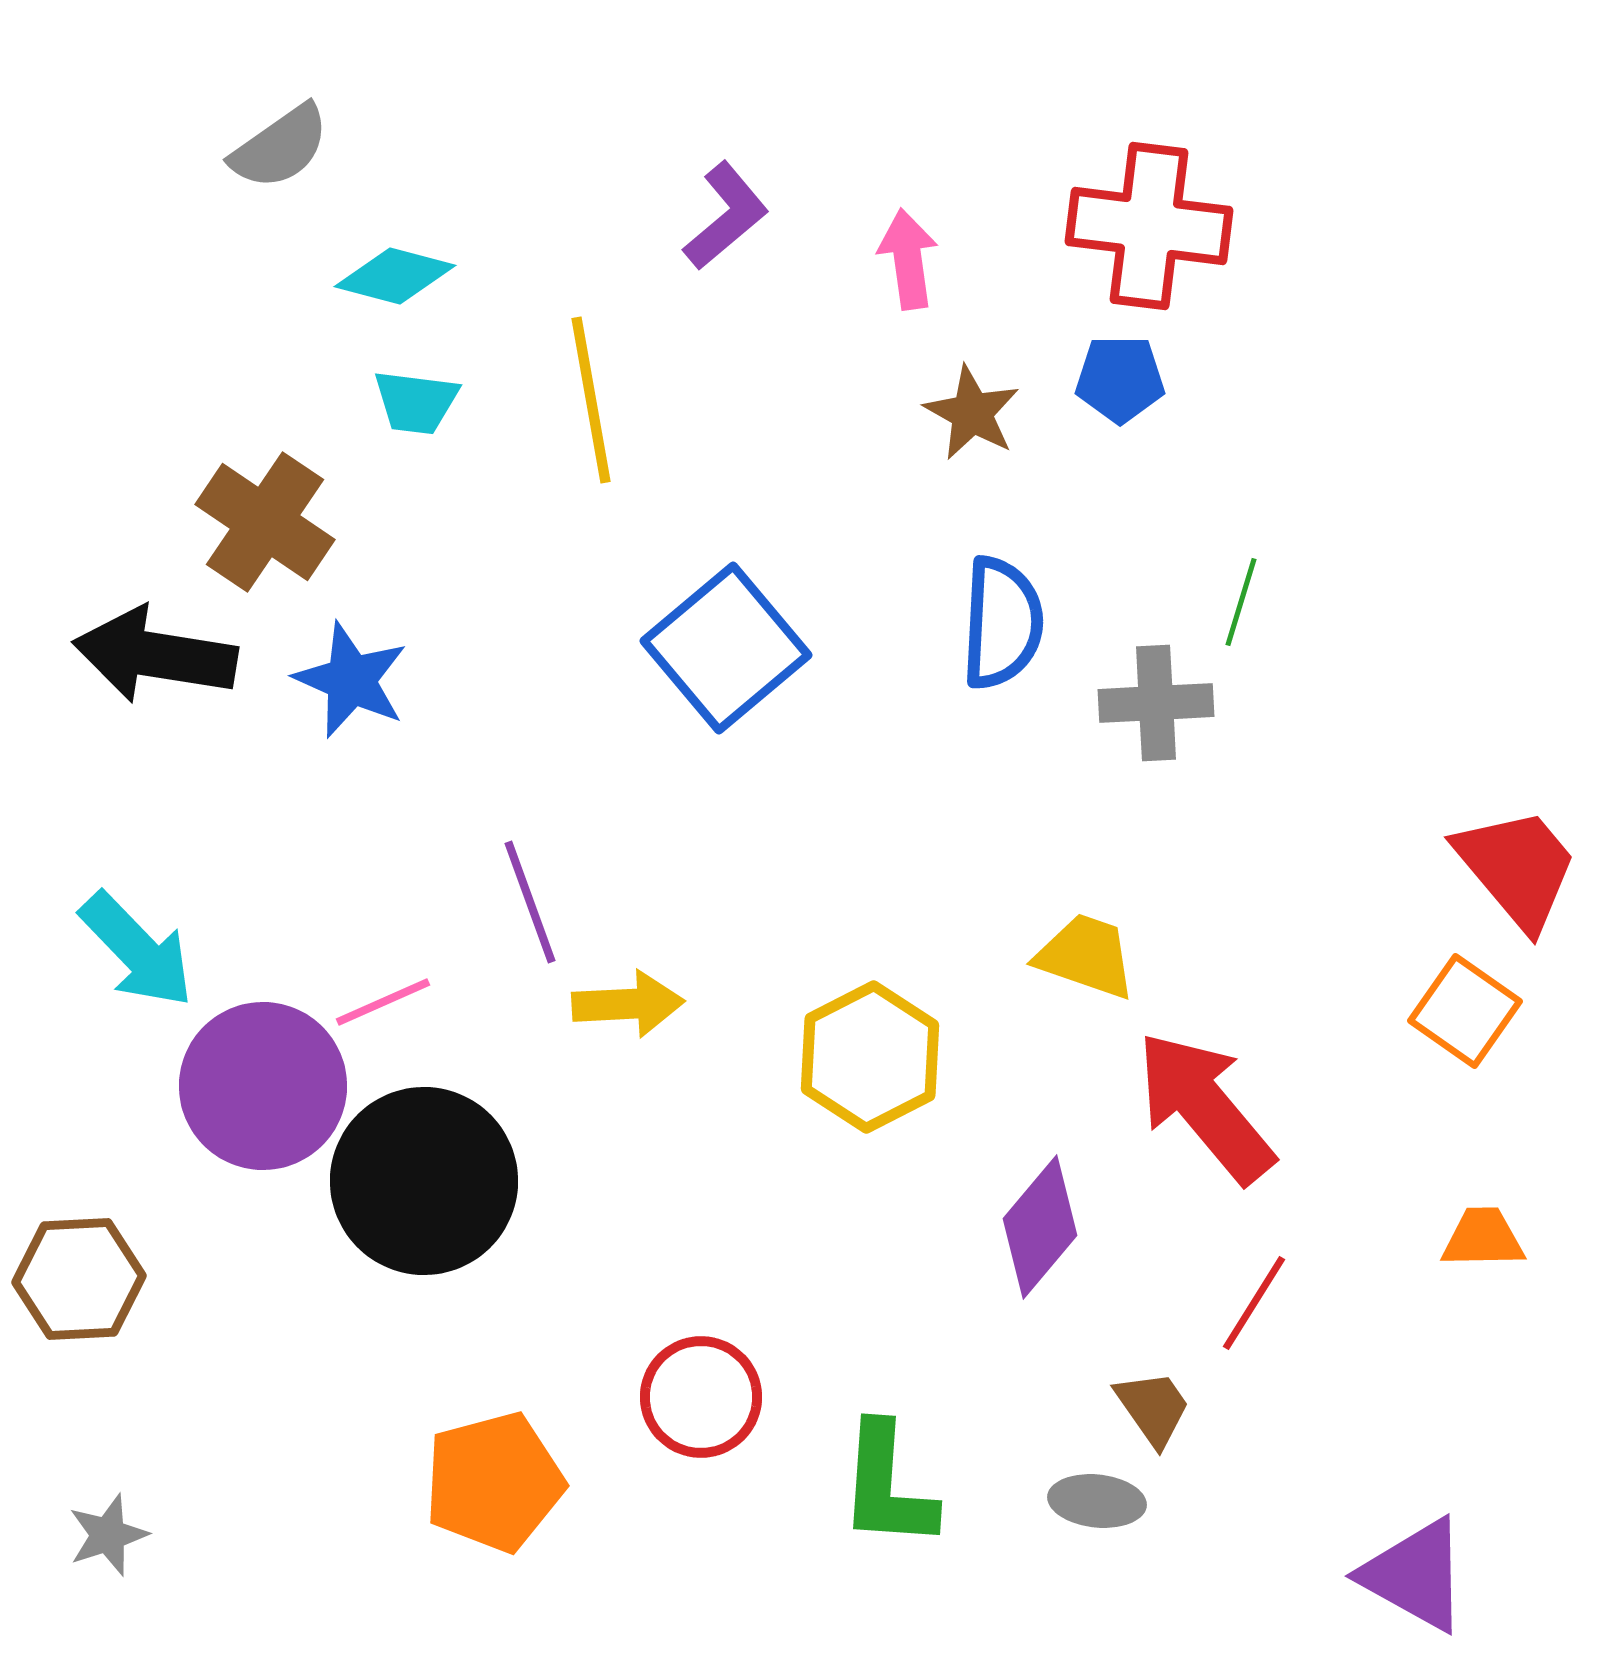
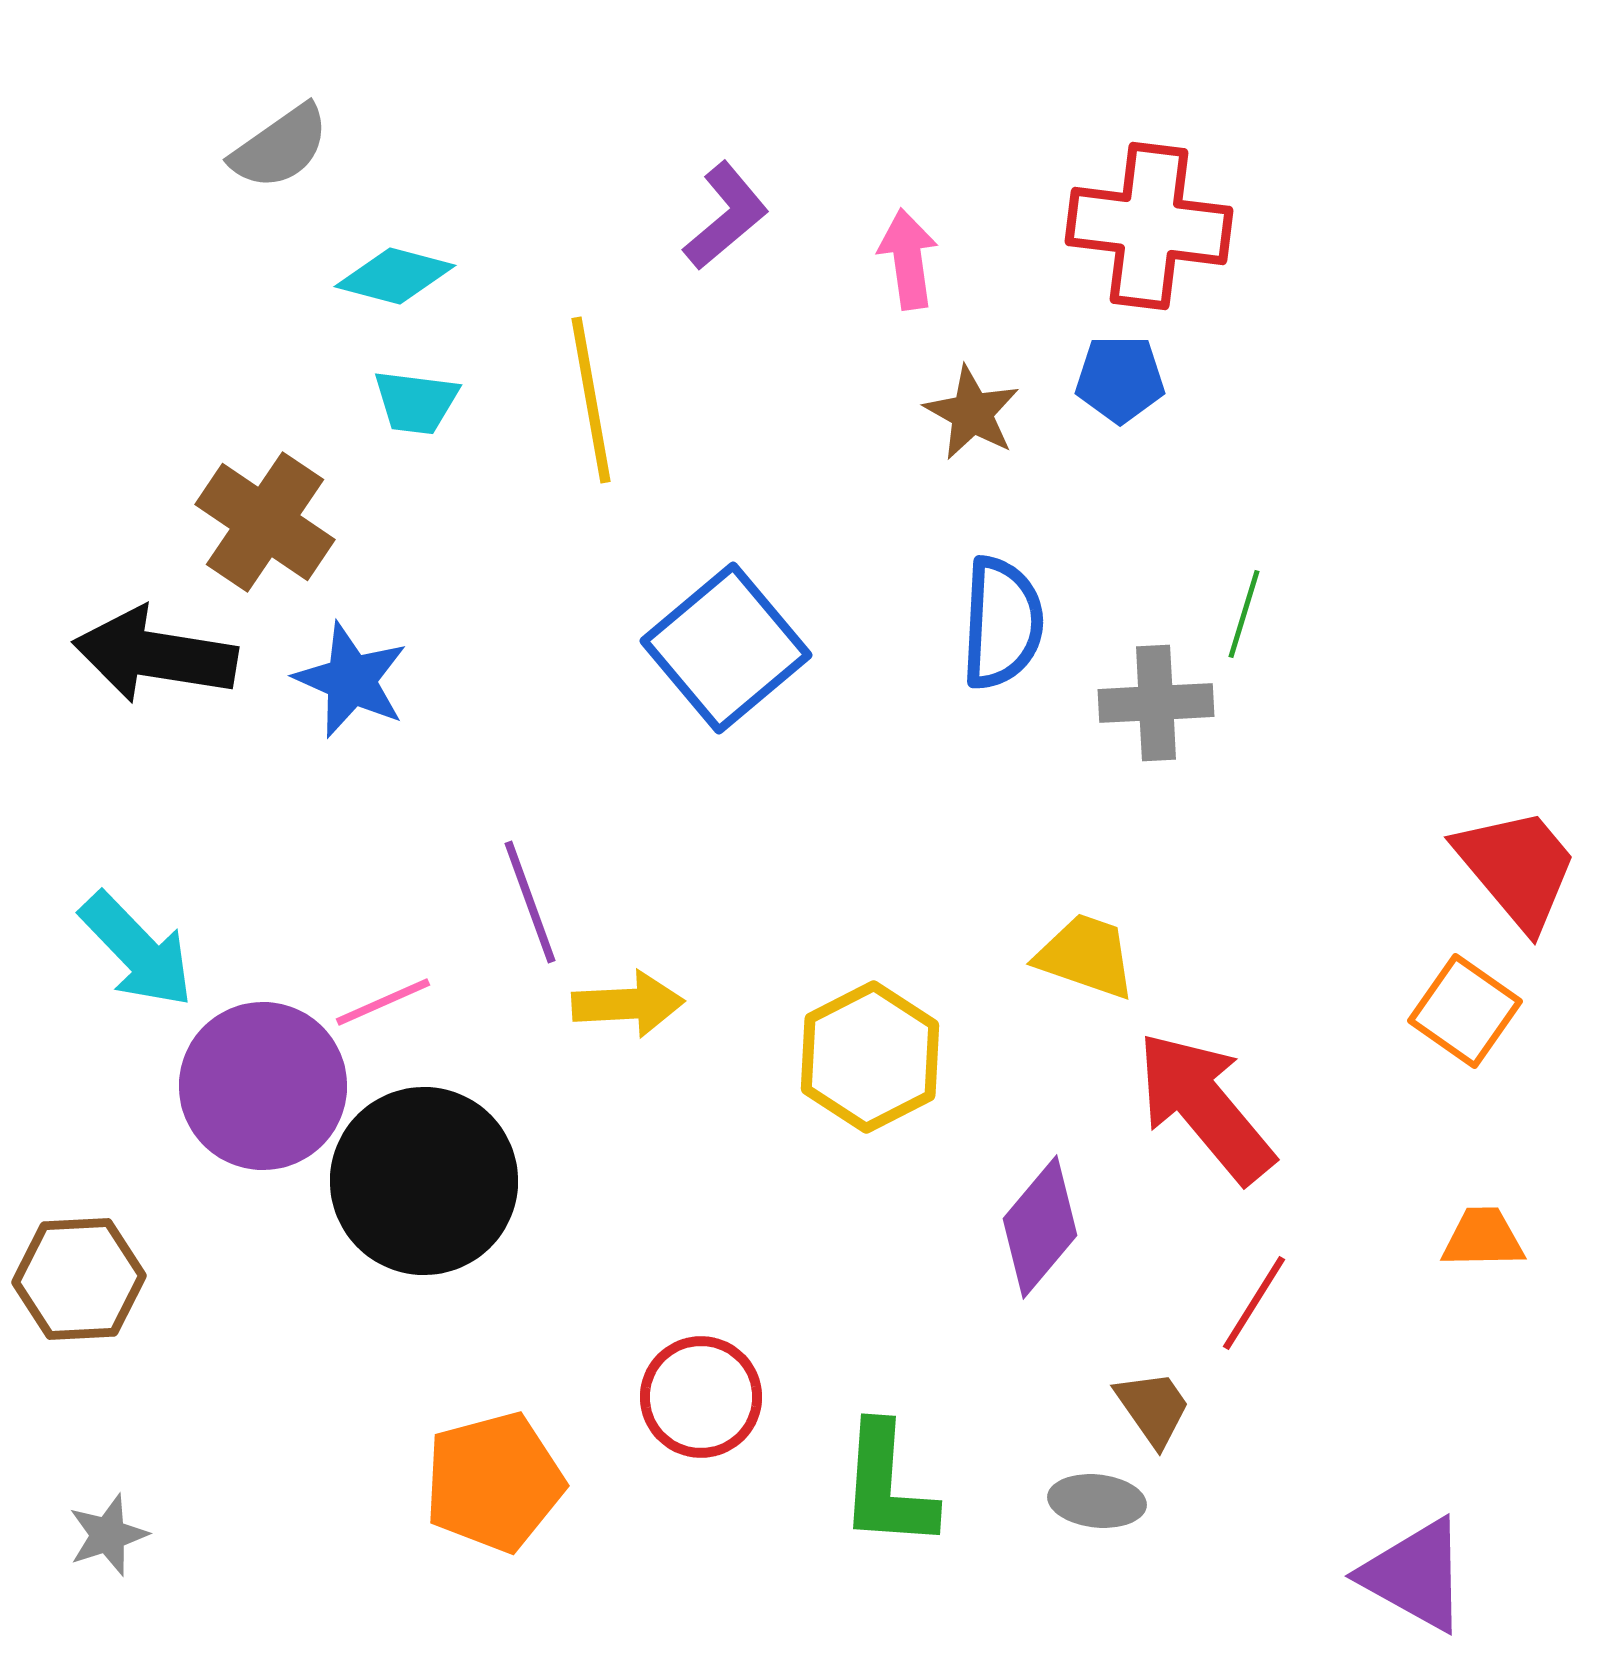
green line: moved 3 px right, 12 px down
